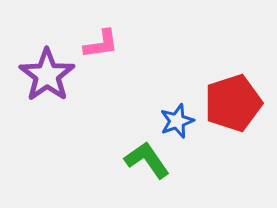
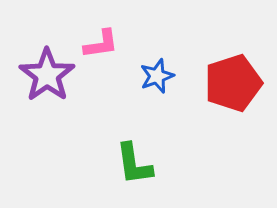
red pentagon: moved 20 px up
blue star: moved 20 px left, 45 px up
green L-shape: moved 13 px left, 4 px down; rotated 153 degrees counterclockwise
